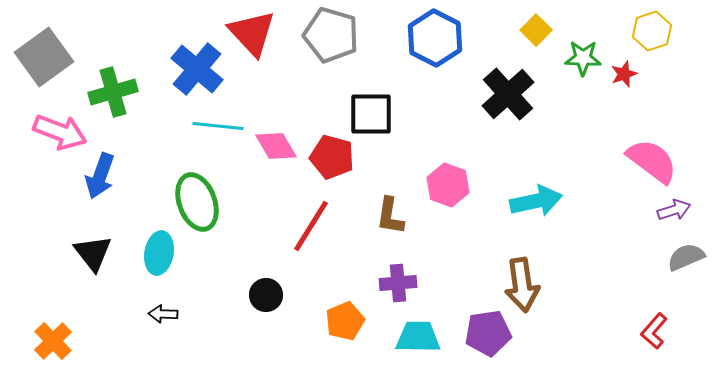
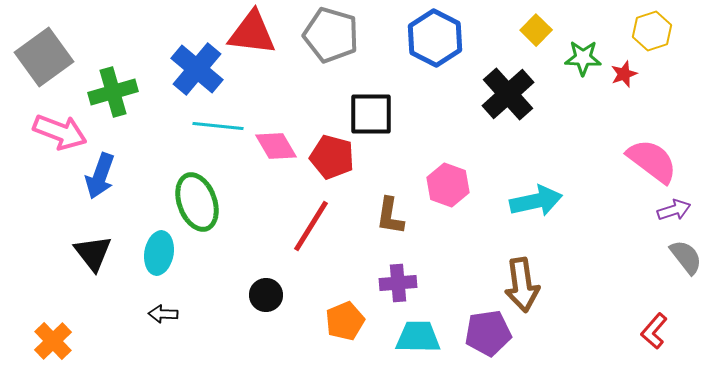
red triangle: rotated 40 degrees counterclockwise
gray semicircle: rotated 75 degrees clockwise
